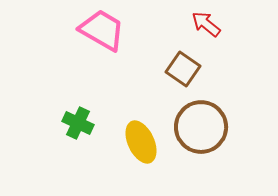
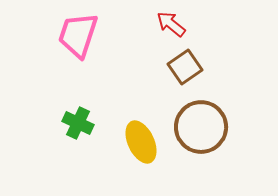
red arrow: moved 35 px left
pink trapezoid: moved 24 px left, 5 px down; rotated 102 degrees counterclockwise
brown square: moved 2 px right, 2 px up; rotated 20 degrees clockwise
